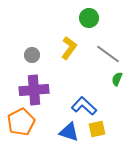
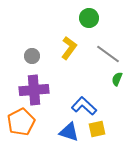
gray circle: moved 1 px down
